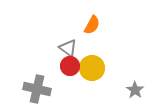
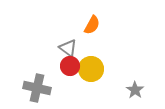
yellow circle: moved 1 px left, 1 px down
gray cross: moved 1 px up
